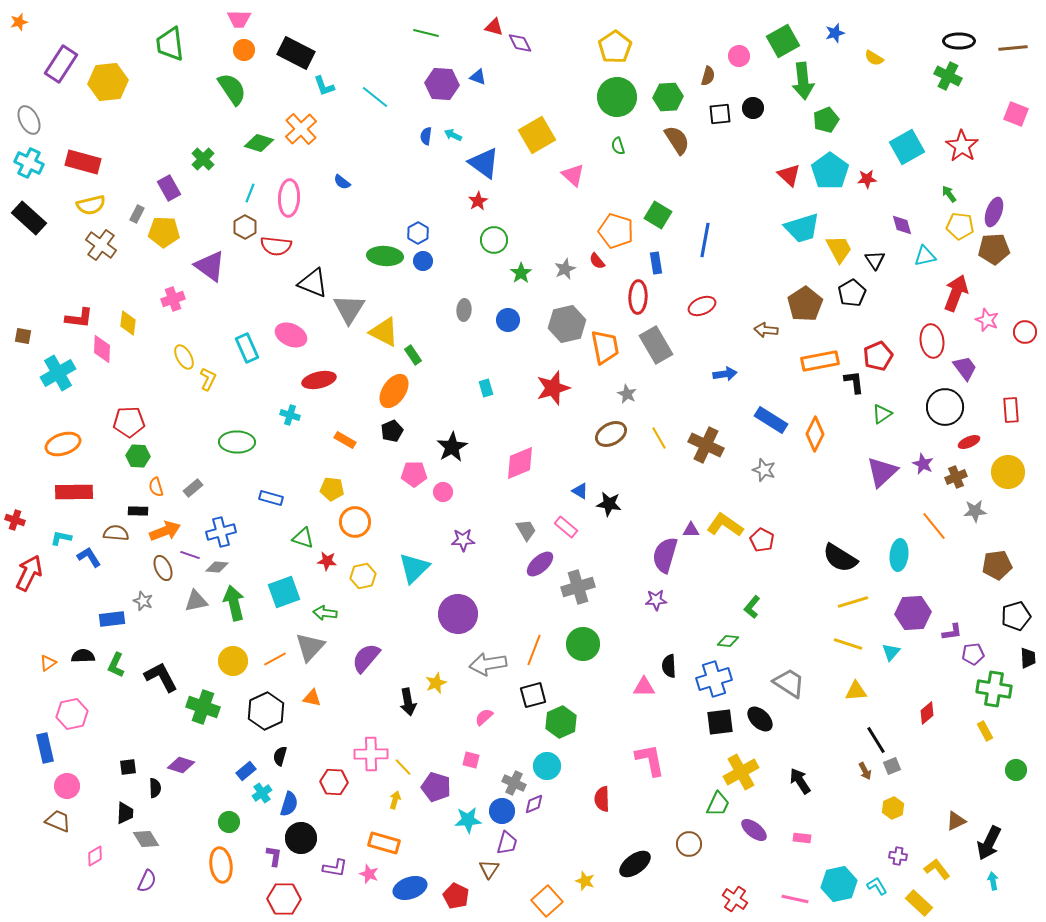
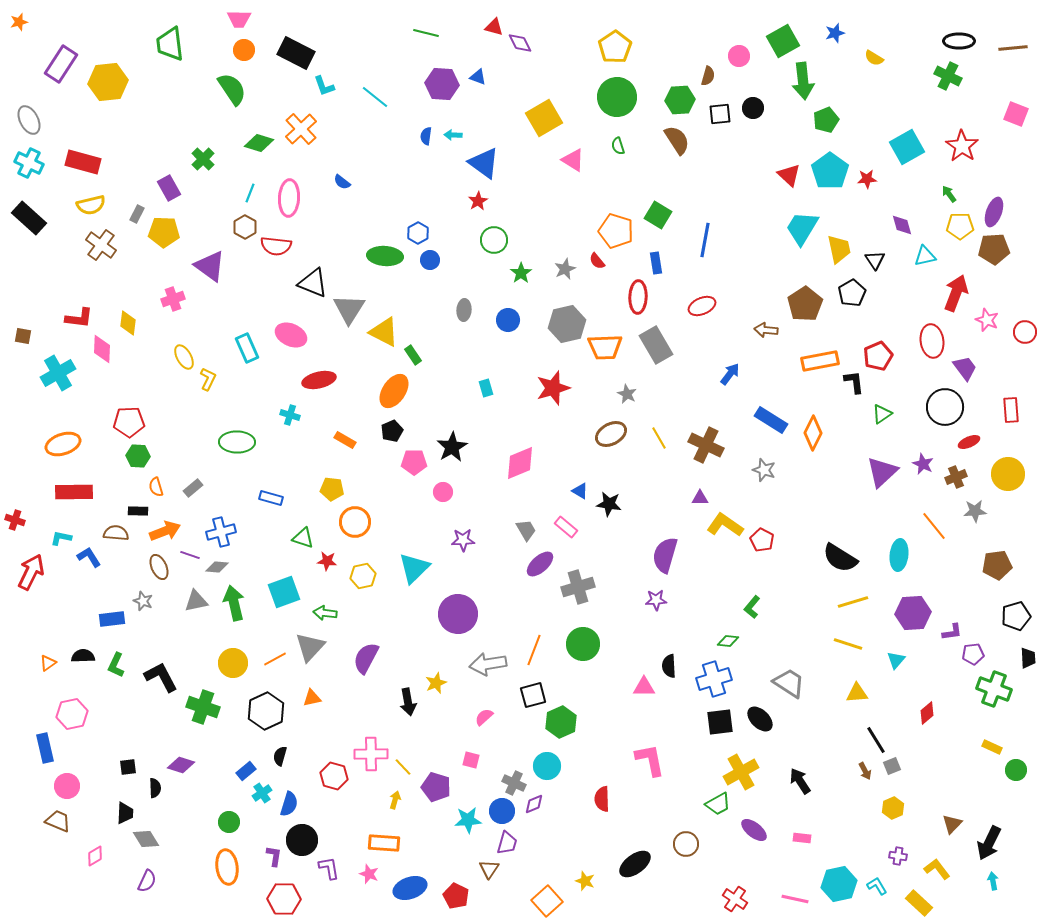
green hexagon at (668, 97): moved 12 px right, 3 px down
cyan arrow at (453, 135): rotated 24 degrees counterclockwise
yellow square at (537, 135): moved 7 px right, 17 px up
pink triangle at (573, 175): moved 15 px up; rotated 10 degrees counterclockwise
yellow pentagon at (960, 226): rotated 8 degrees counterclockwise
cyan trapezoid at (802, 228): rotated 138 degrees clockwise
yellow trapezoid at (839, 249): rotated 16 degrees clockwise
blue circle at (423, 261): moved 7 px right, 1 px up
orange trapezoid at (605, 347): rotated 99 degrees clockwise
blue arrow at (725, 374): moved 5 px right; rotated 45 degrees counterclockwise
orange diamond at (815, 434): moved 2 px left, 1 px up
yellow circle at (1008, 472): moved 2 px down
pink pentagon at (414, 474): moved 12 px up
purple triangle at (691, 530): moved 9 px right, 32 px up
brown ellipse at (163, 568): moved 4 px left, 1 px up
red arrow at (29, 573): moved 2 px right, 1 px up
cyan triangle at (891, 652): moved 5 px right, 8 px down
purple semicircle at (366, 658): rotated 12 degrees counterclockwise
yellow circle at (233, 661): moved 2 px down
green cross at (994, 689): rotated 12 degrees clockwise
yellow triangle at (856, 691): moved 1 px right, 2 px down
orange triangle at (312, 698): rotated 24 degrees counterclockwise
yellow rectangle at (985, 731): moved 7 px right, 16 px down; rotated 36 degrees counterclockwise
red hexagon at (334, 782): moved 6 px up; rotated 12 degrees clockwise
green trapezoid at (718, 804): rotated 36 degrees clockwise
brown triangle at (956, 821): moved 4 px left, 3 px down; rotated 20 degrees counterclockwise
black circle at (301, 838): moved 1 px right, 2 px down
orange rectangle at (384, 843): rotated 12 degrees counterclockwise
brown circle at (689, 844): moved 3 px left
orange ellipse at (221, 865): moved 6 px right, 2 px down
purple L-shape at (335, 868): moved 6 px left; rotated 110 degrees counterclockwise
